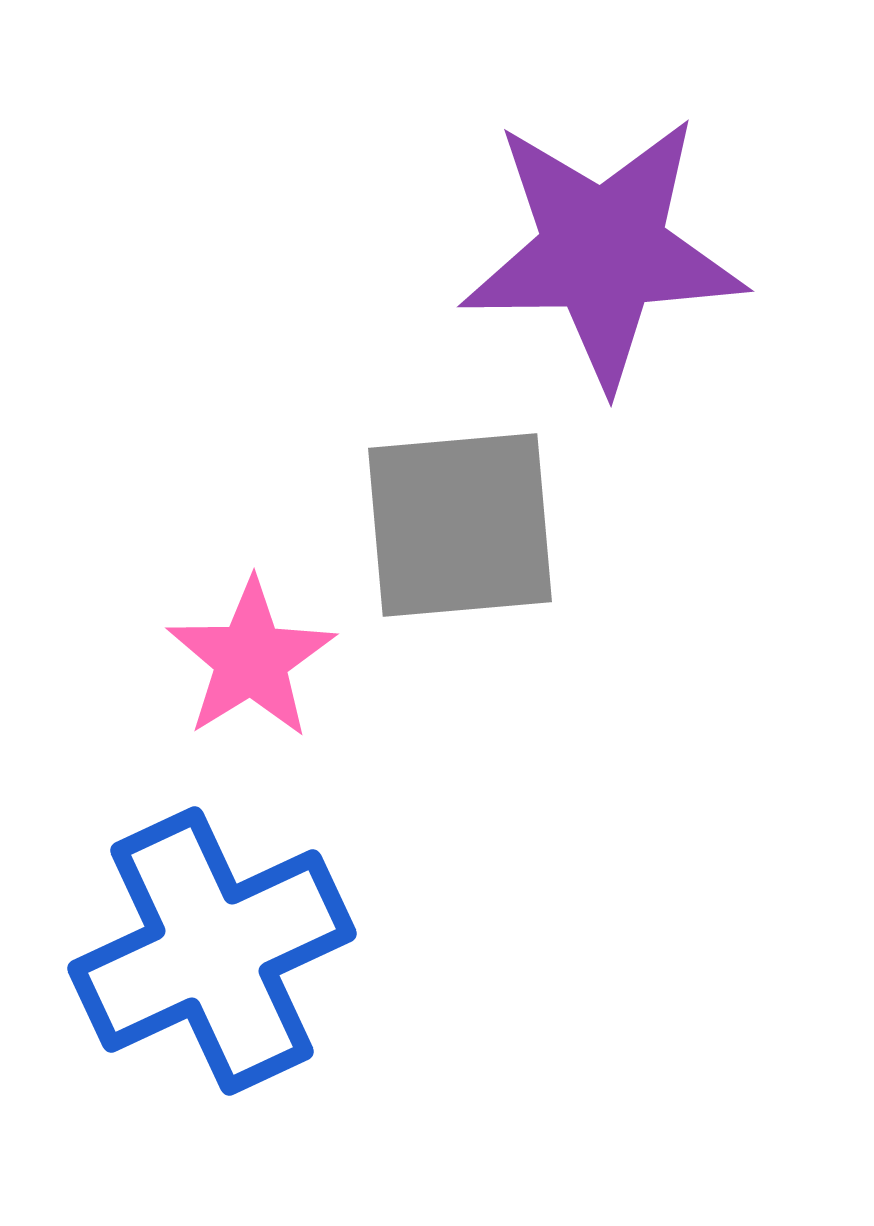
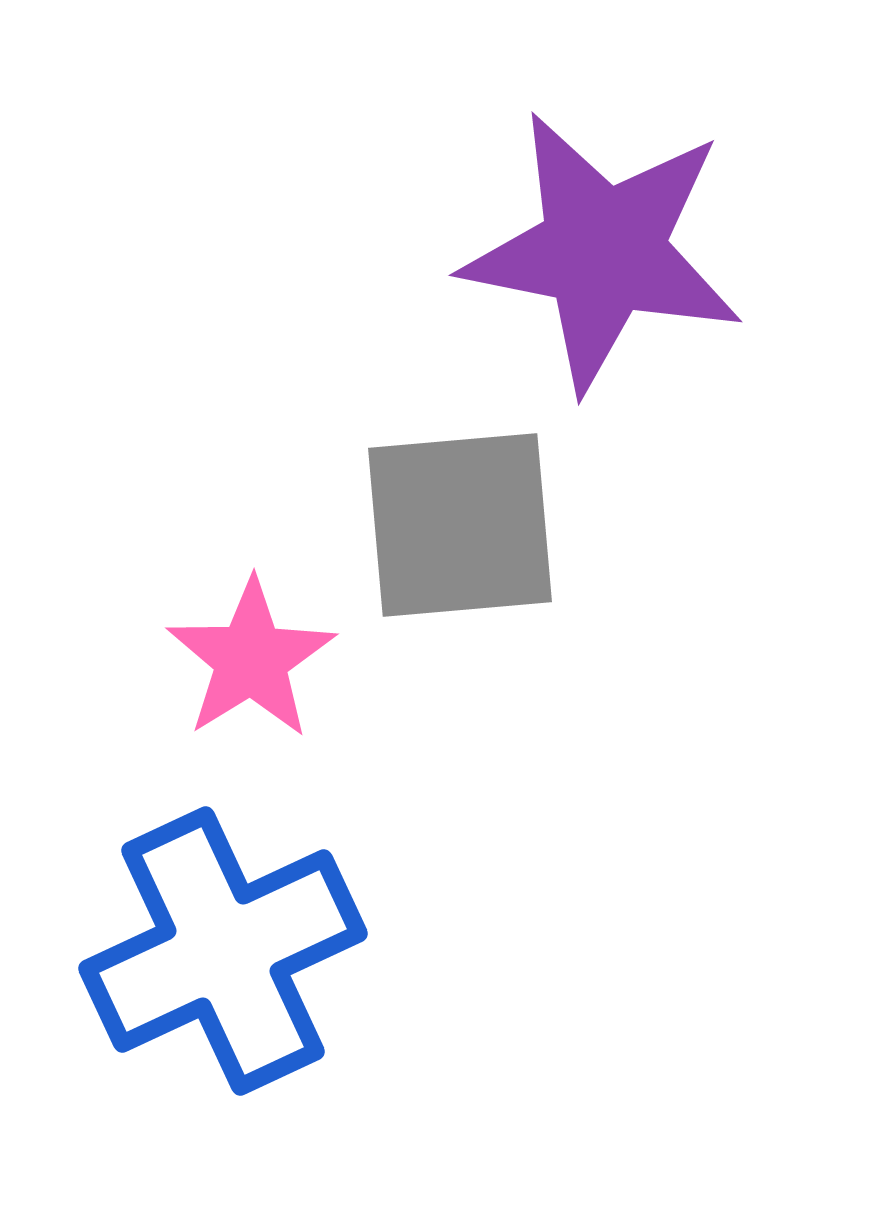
purple star: rotated 12 degrees clockwise
blue cross: moved 11 px right
